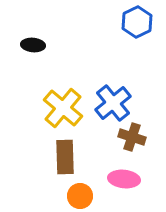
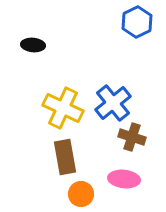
yellow cross: rotated 15 degrees counterclockwise
brown rectangle: rotated 8 degrees counterclockwise
orange circle: moved 1 px right, 2 px up
